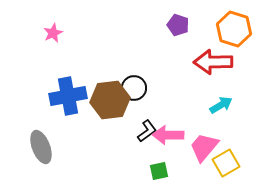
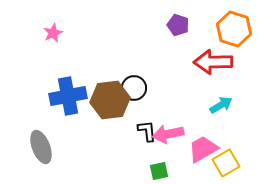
black L-shape: rotated 60 degrees counterclockwise
pink arrow: moved 1 px up; rotated 12 degrees counterclockwise
pink trapezoid: moved 1 px left, 2 px down; rotated 20 degrees clockwise
